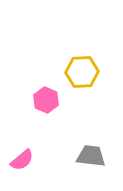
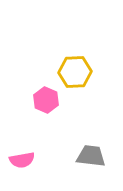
yellow hexagon: moved 7 px left
pink semicircle: rotated 30 degrees clockwise
